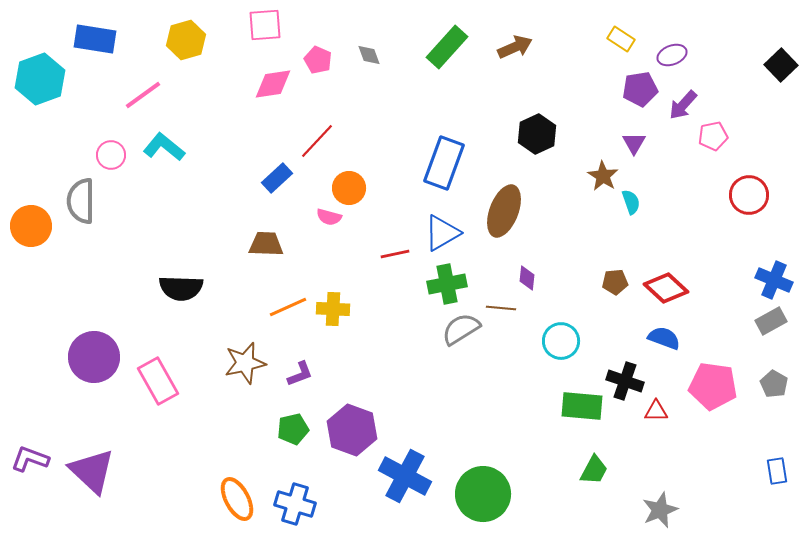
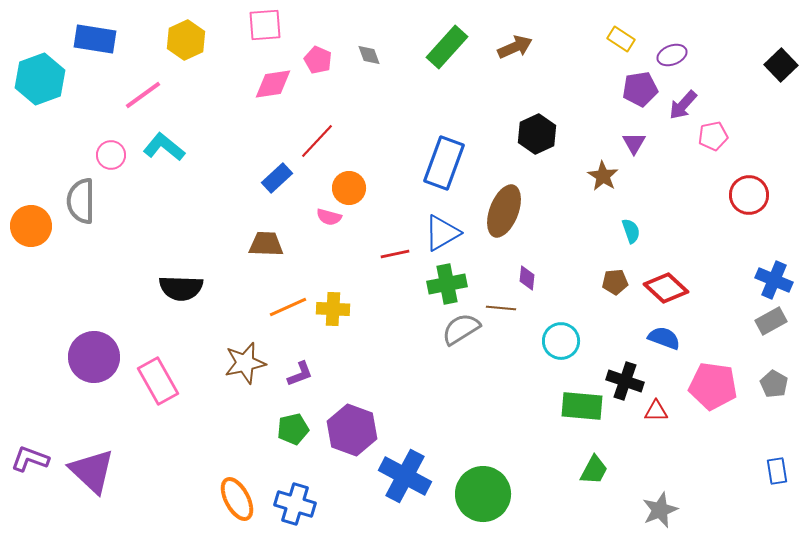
yellow hexagon at (186, 40): rotated 9 degrees counterclockwise
cyan semicircle at (631, 202): moved 29 px down
